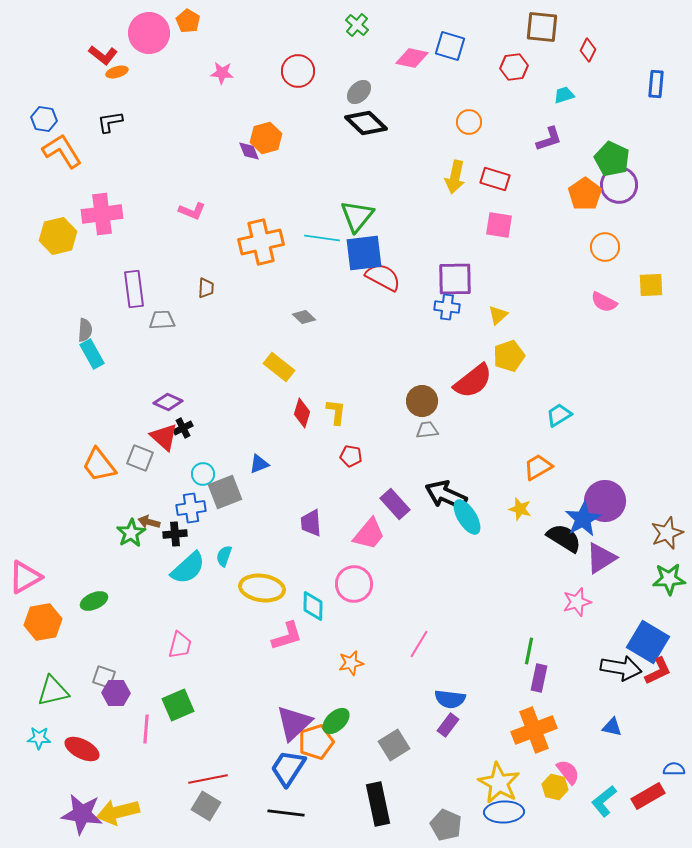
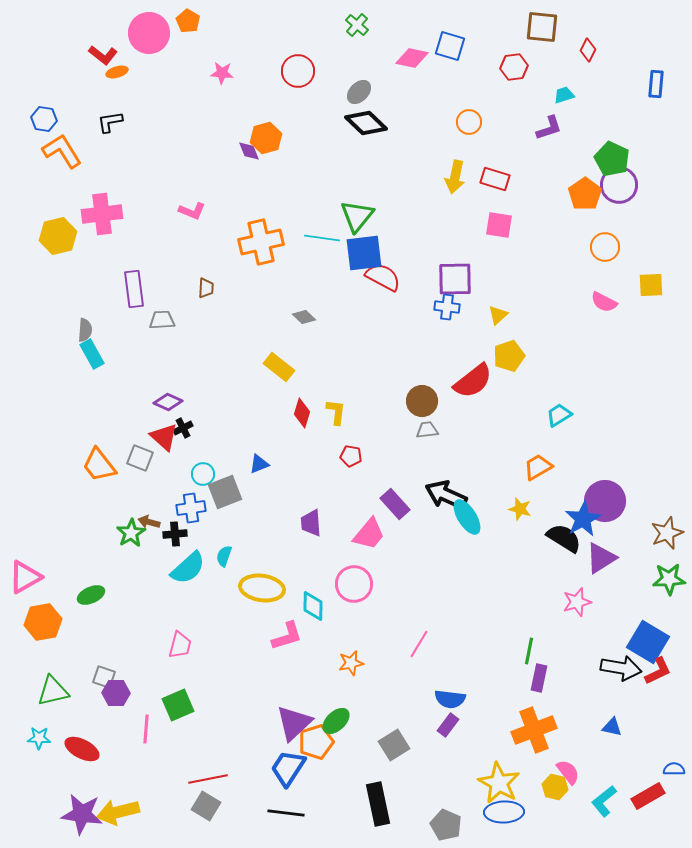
purple L-shape at (549, 139): moved 11 px up
green ellipse at (94, 601): moved 3 px left, 6 px up
